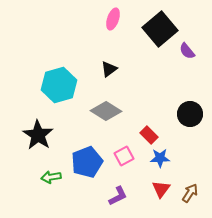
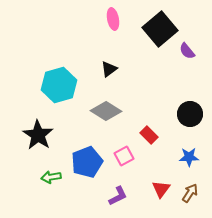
pink ellipse: rotated 30 degrees counterclockwise
blue star: moved 29 px right, 1 px up
